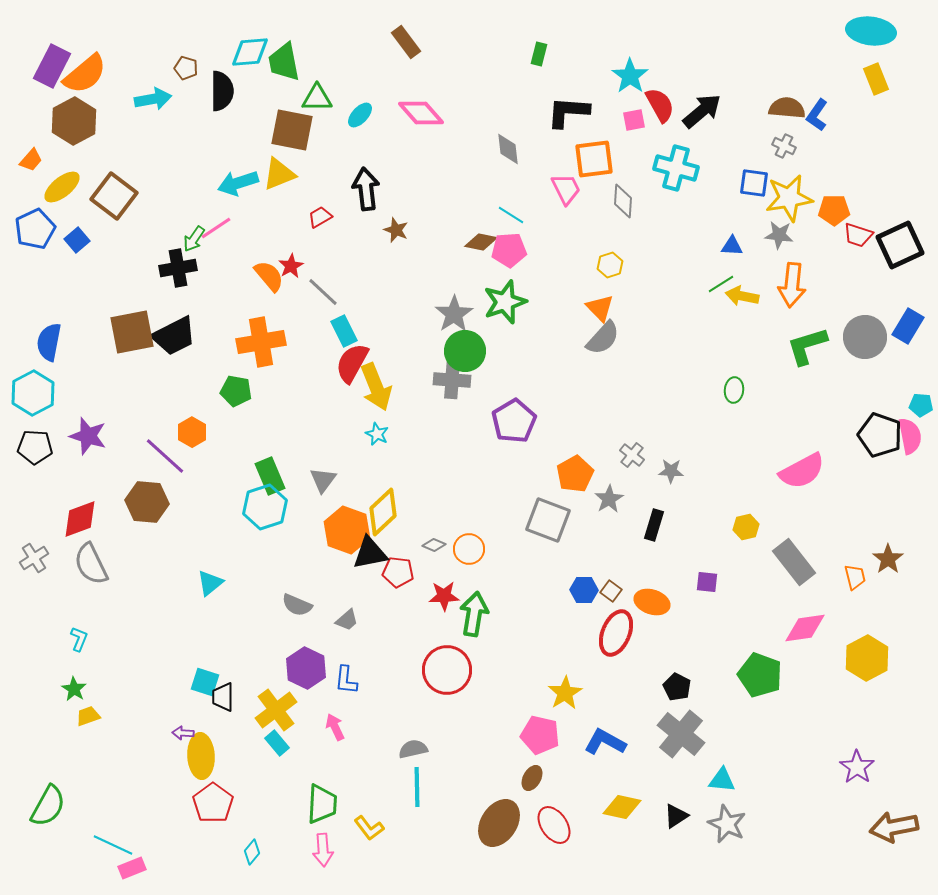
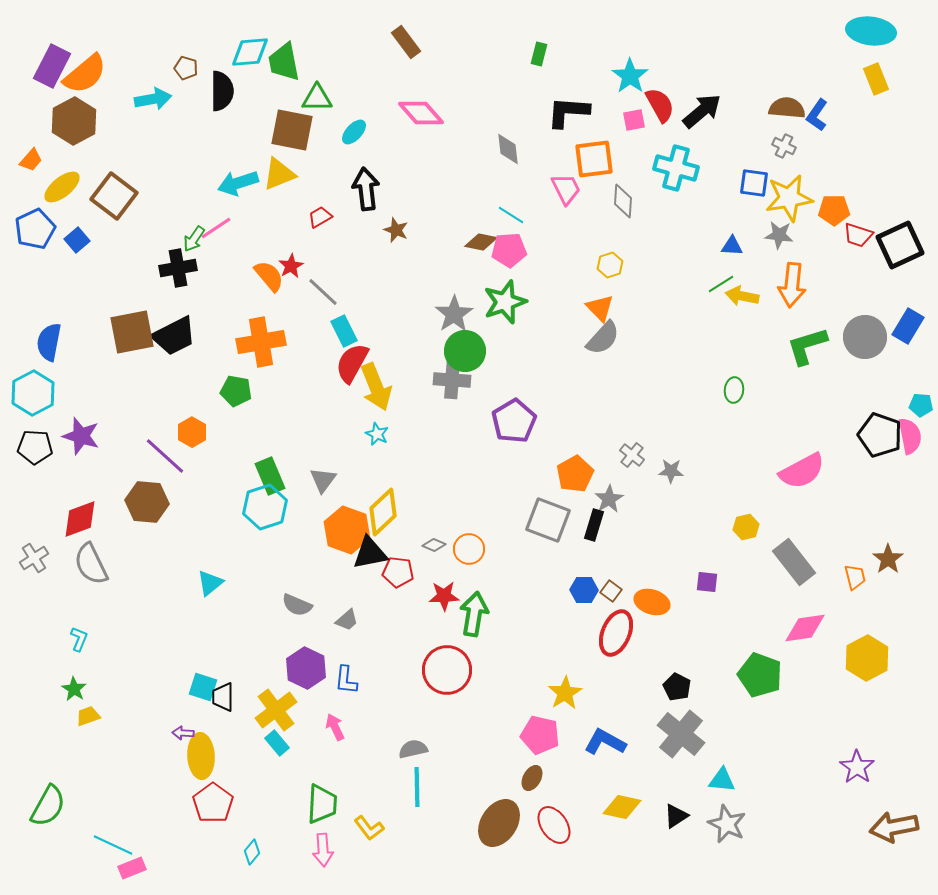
cyan ellipse at (360, 115): moved 6 px left, 17 px down
purple star at (88, 436): moved 7 px left
black rectangle at (654, 525): moved 60 px left
cyan square at (205, 682): moved 2 px left, 5 px down
